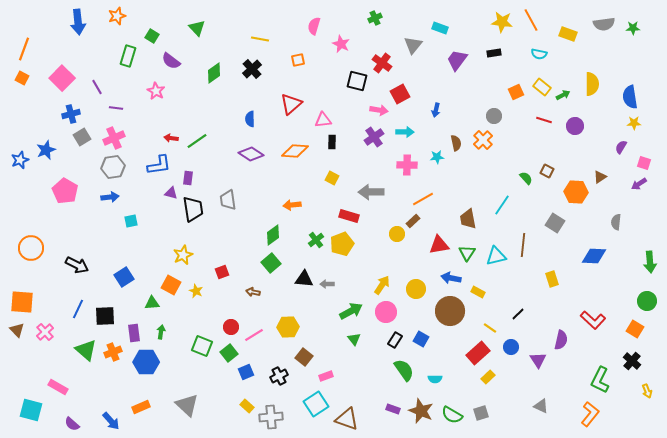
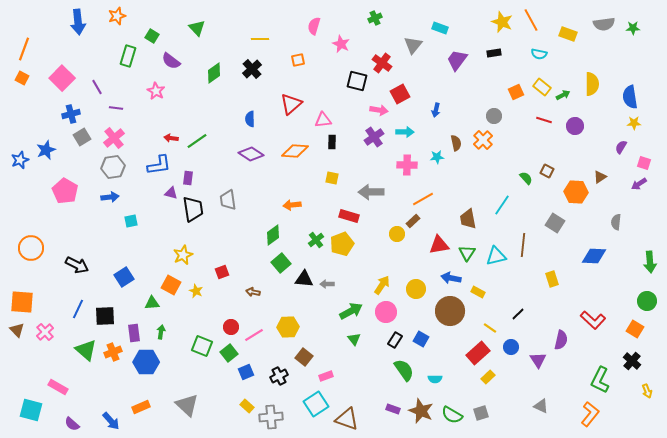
yellow star at (502, 22): rotated 15 degrees clockwise
yellow line at (260, 39): rotated 12 degrees counterclockwise
pink cross at (114, 138): rotated 15 degrees counterclockwise
yellow square at (332, 178): rotated 16 degrees counterclockwise
green square at (271, 263): moved 10 px right
